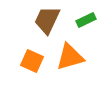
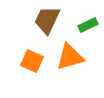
green rectangle: moved 2 px right, 5 px down
